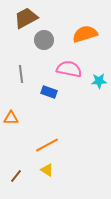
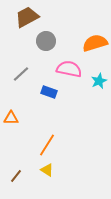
brown trapezoid: moved 1 px right, 1 px up
orange semicircle: moved 10 px right, 9 px down
gray circle: moved 2 px right, 1 px down
gray line: rotated 54 degrees clockwise
cyan star: rotated 21 degrees counterclockwise
orange line: rotated 30 degrees counterclockwise
